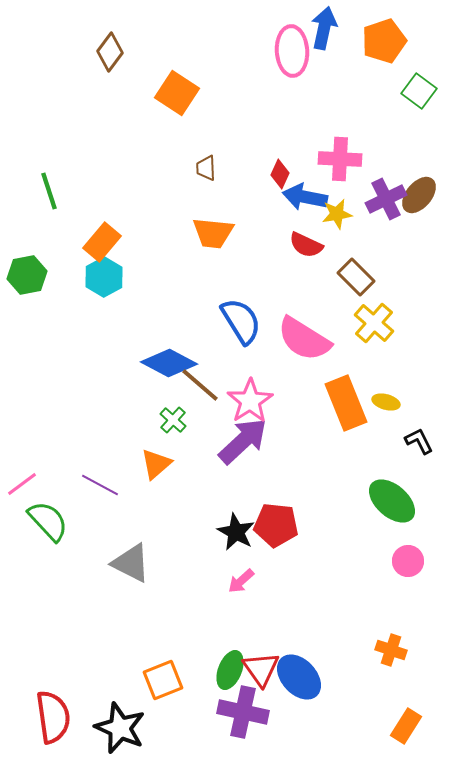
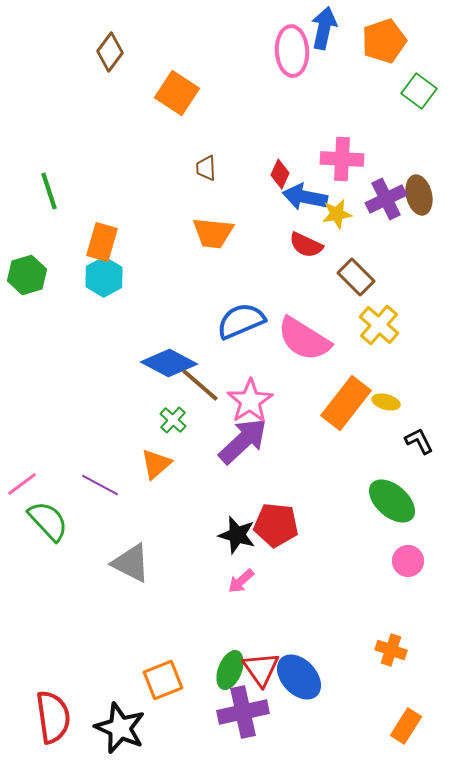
pink cross at (340, 159): moved 2 px right
brown ellipse at (419, 195): rotated 54 degrees counterclockwise
orange rectangle at (102, 242): rotated 24 degrees counterclockwise
green hexagon at (27, 275): rotated 6 degrees counterclockwise
blue semicircle at (241, 321): rotated 81 degrees counterclockwise
yellow cross at (374, 323): moved 5 px right, 2 px down
orange rectangle at (346, 403): rotated 60 degrees clockwise
black star at (236, 532): moved 1 px right, 3 px down; rotated 12 degrees counterclockwise
purple cross at (243, 712): rotated 24 degrees counterclockwise
